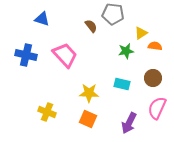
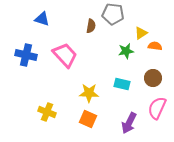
brown semicircle: rotated 48 degrees clockwise
